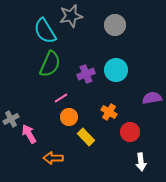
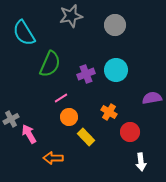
cyan semicircle: moved 21 px left, 2 px down
